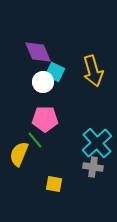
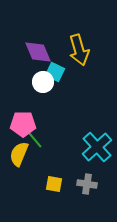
yellow arrow: moved 14 px left, 21 px up
pink pentagon: moved 22 px left, 5 px down
cyan cross: moved 4 px down
gray cross: moved 6 px left, 17 px down
